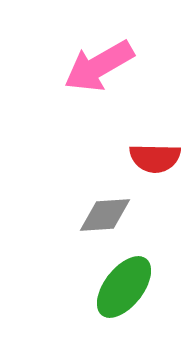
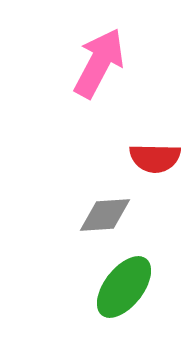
pink arrow: moved 3 px up; rotated 148 degrees clockwise
